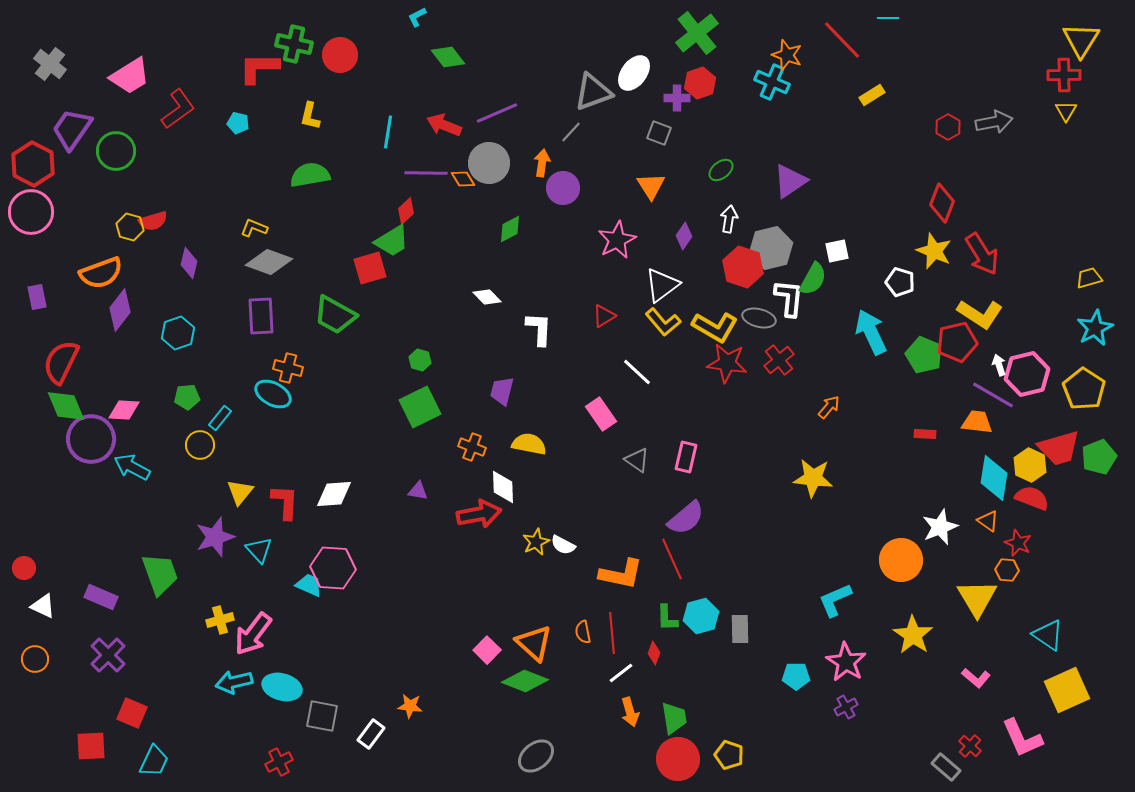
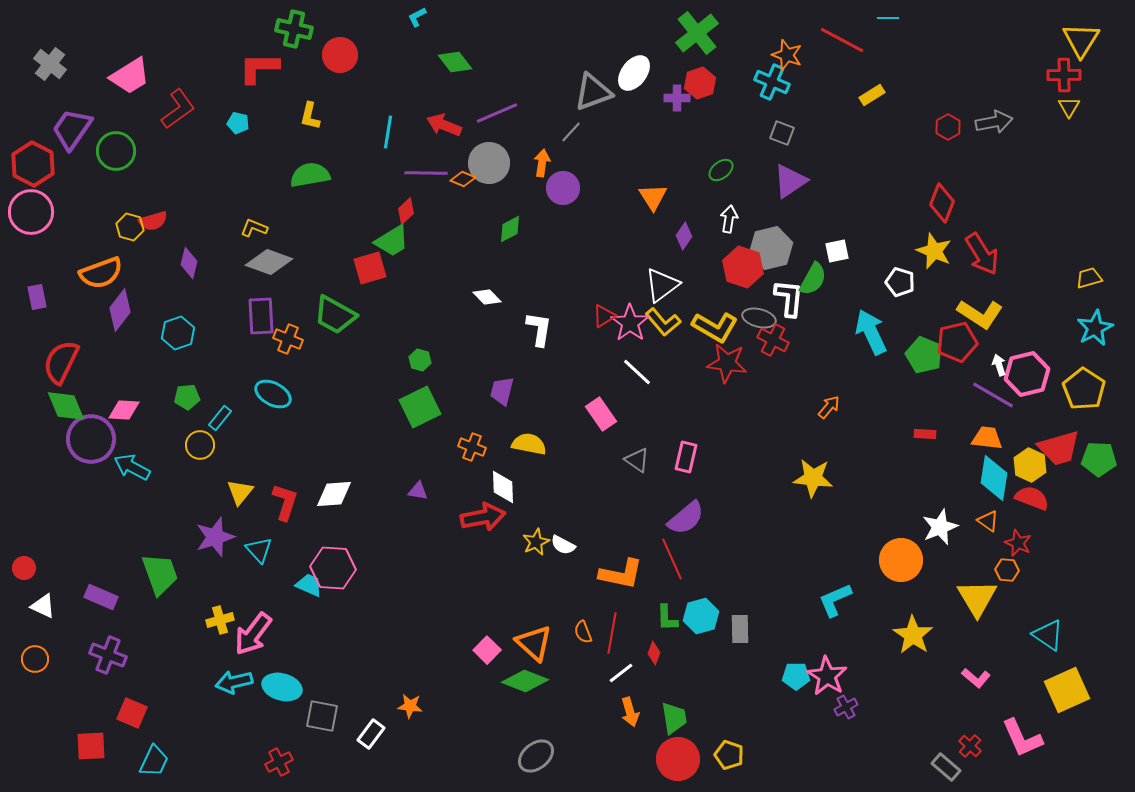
red line at (842, 40): rotated 18 degrees counterclockwise
green cross at (294, 44): moved 15 px up
green diamond at (448, 57): moved 7 px right, 5 px down
yellow triangle at (1066, 111): moved 3 px right, 4 px up
gray square at (659, 133): moved 123 px right
orange diamond at (463, 179): rotated 35 degrees counterclockwise
orange triangle at (651, 186): moved 2 px right, 11 px down
pink star at (617, 240): moved 13 px right, 83 px down; rotated 9 degrees counterclockwise
white L-shape at (539, 329): rotated 6 degrees clockwise
red cross at (779, 360): moved 6 px left, 20 px up; rotated 24 degrees counterclockwise
orange cross at (288, 368): moved 29 px up; rotated 8 degrees clockwise
orange trapezoid at (977, 422): moved 10 px right, 16 px down
green pentagon at (1099, 457): moved 2 px down; rotated 24 degrees clockwise
red L-shape at (285, 502): rotated 15 degrees clockwise
red arrow at (479, 514): moved 4 px right, 3 px down
orange semicircle at (583, 632): rotated 10 degrees counterclockwise
red line at (612, 633): rotated 15 degrees clockwise
purple cross at (108, 655): rotated 24 degrees counterclockwise
pink star at (846, 662): moved 19 px left, 14 px down
